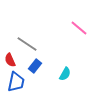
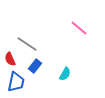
red semicircle: moved 1 px up
